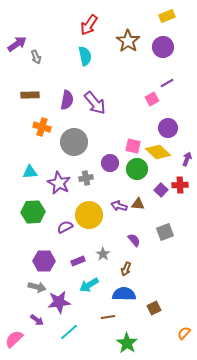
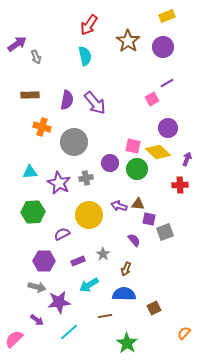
purple square at (161, 190): moved 12 px left, 29 px down; rotated 32 degrees counterclockwise
purple semicircle at (65, 227): moved 3 px left, 7 px down
brown line at (108, 317): moved 3 px left, 1 px up
